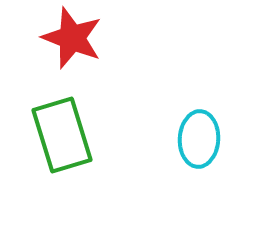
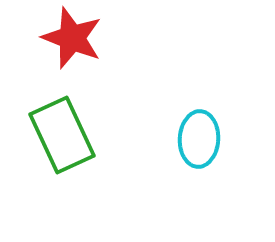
green rectangle: rotated 8 degrees counterclockwise
